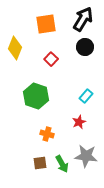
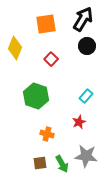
black circle: moved 2 px right, 1 px up
